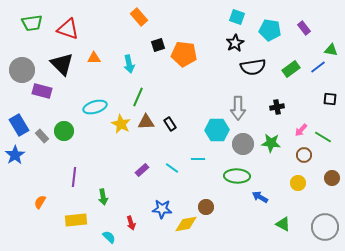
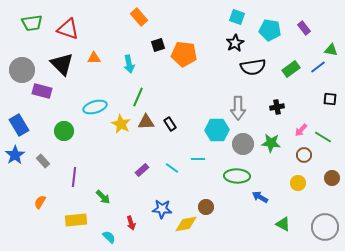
gray rectangle at (42, 136): moved 1 px right, 25 px down
green arrow at (103, 197): rotated 35 degrees counterclockwise
